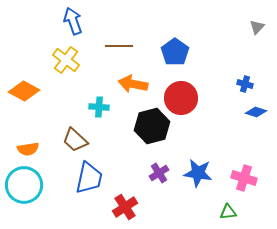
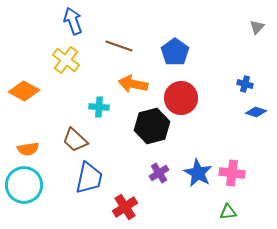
brown line: rotated 20 degrees clockwise
blue star: rotated 20 degrees clockwise
pink cross: moved 12 px left, 5 px up; rotated 10 degrees counterclockwise
